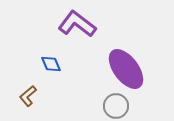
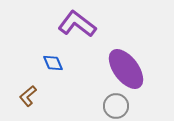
blue diamond: moved 2 px right, 1 px up
